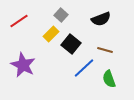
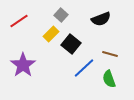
brown line: moved 5 px right, 4 px down
purple star: rotated 10 degrees clockwise
